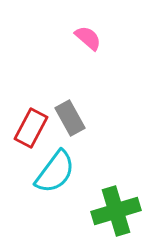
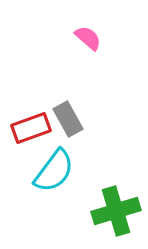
gray rectangle: moved 2 px left, 1 px down
red rectangle: rotated 42 degrees clockwise
cyan semicircle: moved 1 px left, 1 px up
